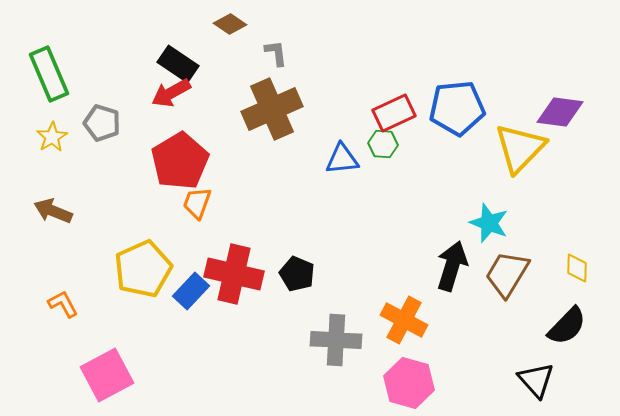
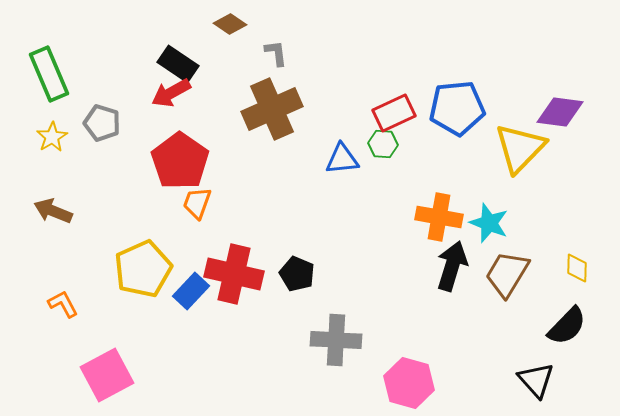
red pentagon: rotated 6 degrees counterclockwise
orange cross: moved 35 px right, 103 px up; rotated 18 degrees counterclockwise
